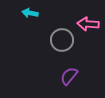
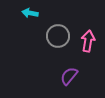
pink arrow: moved 17 px down; rotated 95 degrees clockwise
gray circle: moved 4 px left, 4 px up
